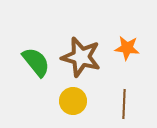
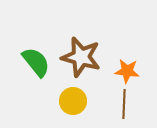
orange star: moved 23 px down
